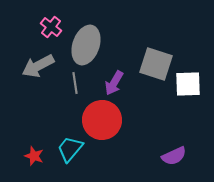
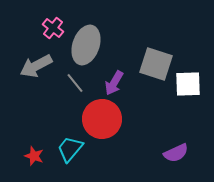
pink cross: moved 2 px right, 1 px down
gray arrow: moved 2 px left
gray line: rotated 30 degrees counterclockwise
red circle: moved 1 px up
purple semicircle: moved 2 px right, 3 px up
